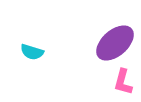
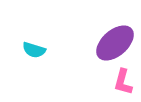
cyan semicircle: moved 2 px right, 2 px up
